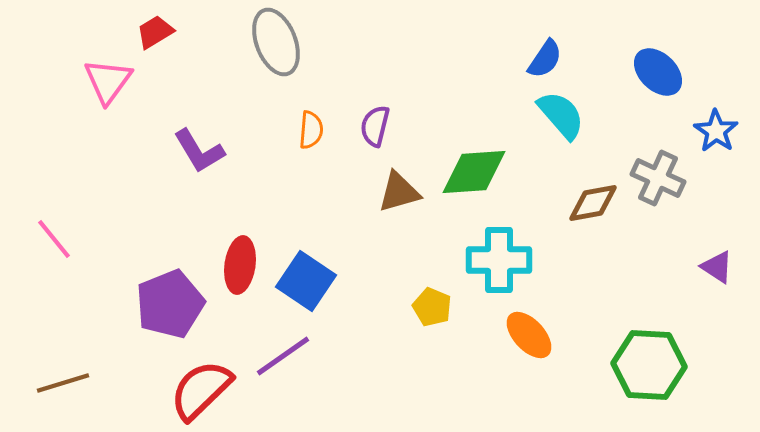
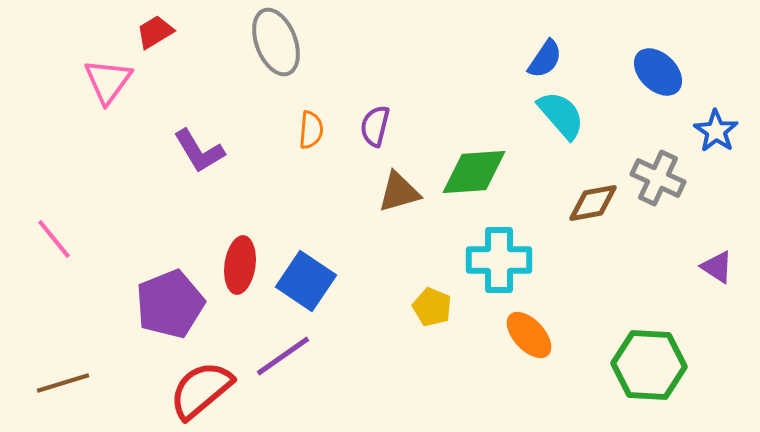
red semicircle: rotated 4 degrees clockwise
